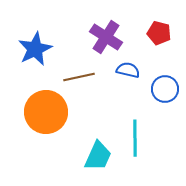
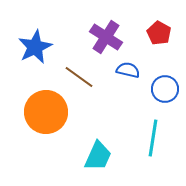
red pentagon: rotated 15 degrees clockwise
blue star: moved 2 px up
brown line: rotated 48 degrees clockwise
cyan line: moved 18 px right; rotated 9 degrees clockwise
